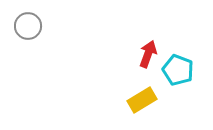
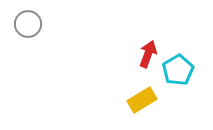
gray circle: moved 2 px up
cyan pentagon: rotated 20 degrees clockwise
